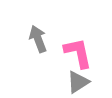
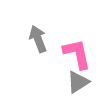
pink L-shape: moved 1 px left, 1 px down
